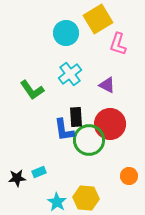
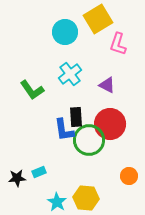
cyan circle: moved 1 px left, 1 px up
